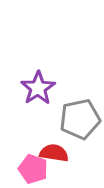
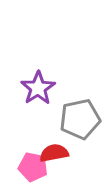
red semicircle: rotated 20 degrees counterclockwise
pink pentagon: moved 2 px up; rotated 8 degrees counterclockwise
